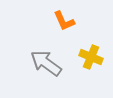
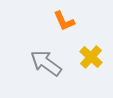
yellow cross: rotated 20 degrees clockwise
